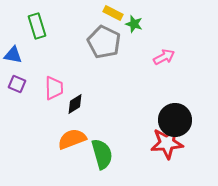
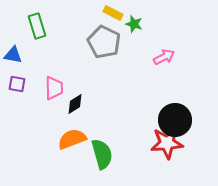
purple square: rotated 12 degrees counterclockwise
